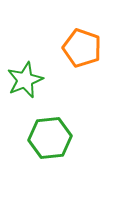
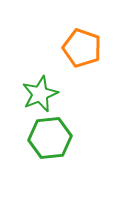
green star: moved 15 px right, 14 px down
